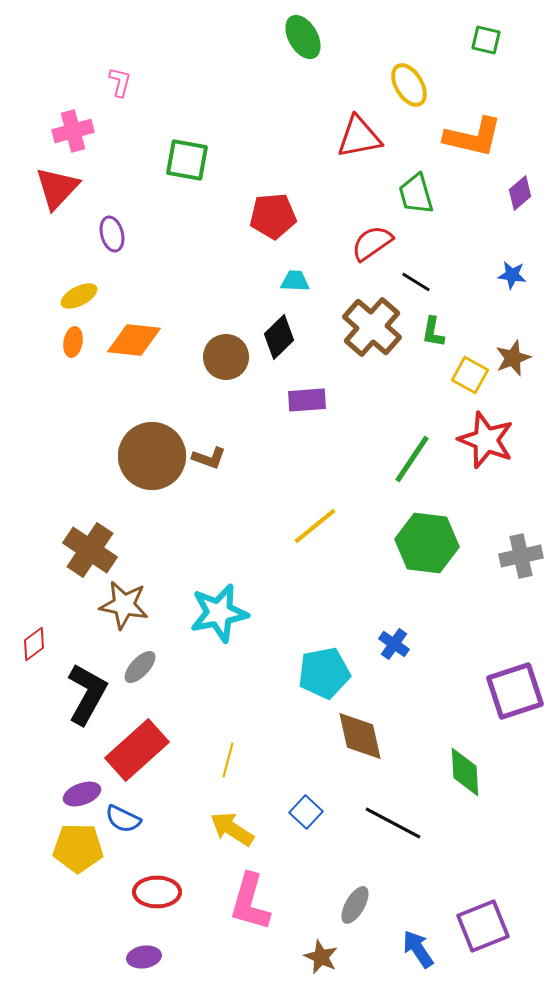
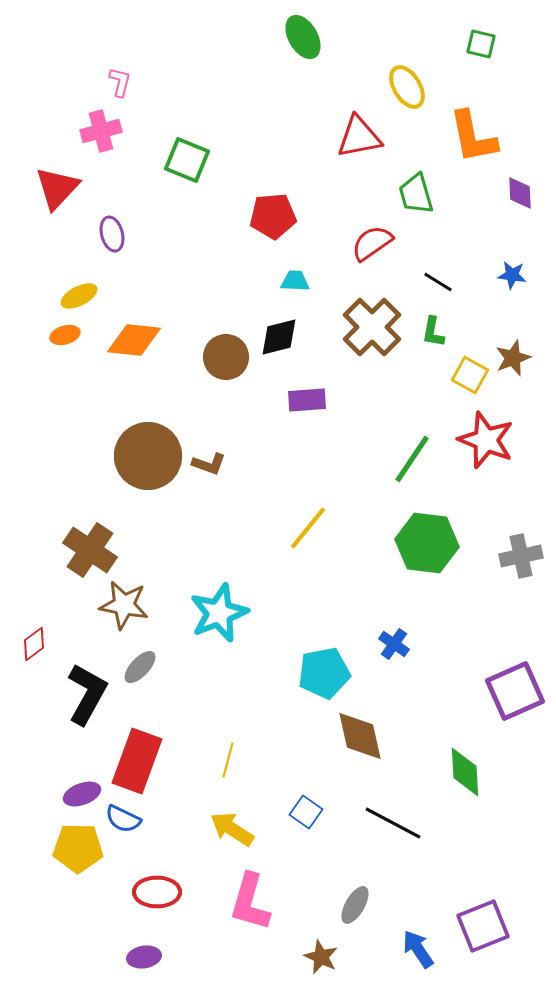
green square at (486, 40): moved 5 px left, 4 px down
yellow ellipse at (409, 85): moved 2 px left, 2 px down
pink cross at (73, 131): moved 28 px right
orange L-shape at (473, 137): rotated 66 degrees clockwise
green square at (187, 160): rotated 12 degrees clockwise
purple diamond at (520, 193): rotated 52 degrees counterclockwise
black line at (416, 282): moved 22 px right
brown cross at (372, 327): rotated 4 degrees clockwise
black diamond at (279, 337): rotated 30 degrees clockwise
orange ellipse at (73, 342): moved 8 px left, 7 px up; rotated 64 degrees clockwise
brown circle at (152, 456): moved 4 px left
brown L-shape at (209, 458): moved 6 px down
yellow line at (315, 526): moved 7 px left, 2 px down; rotated 12 degrees counterclockwise
cyan star at (219, 613): rotated 10 degrees counterclockwise
purple square at (515, 691): rotated 6 degrees counterclockwise
red rectangle at (137, 750): moved 11 px down; rotated 28 degrees counterclockwise
blue square at (306, 812): rotated 8 degrees counterclockwise
